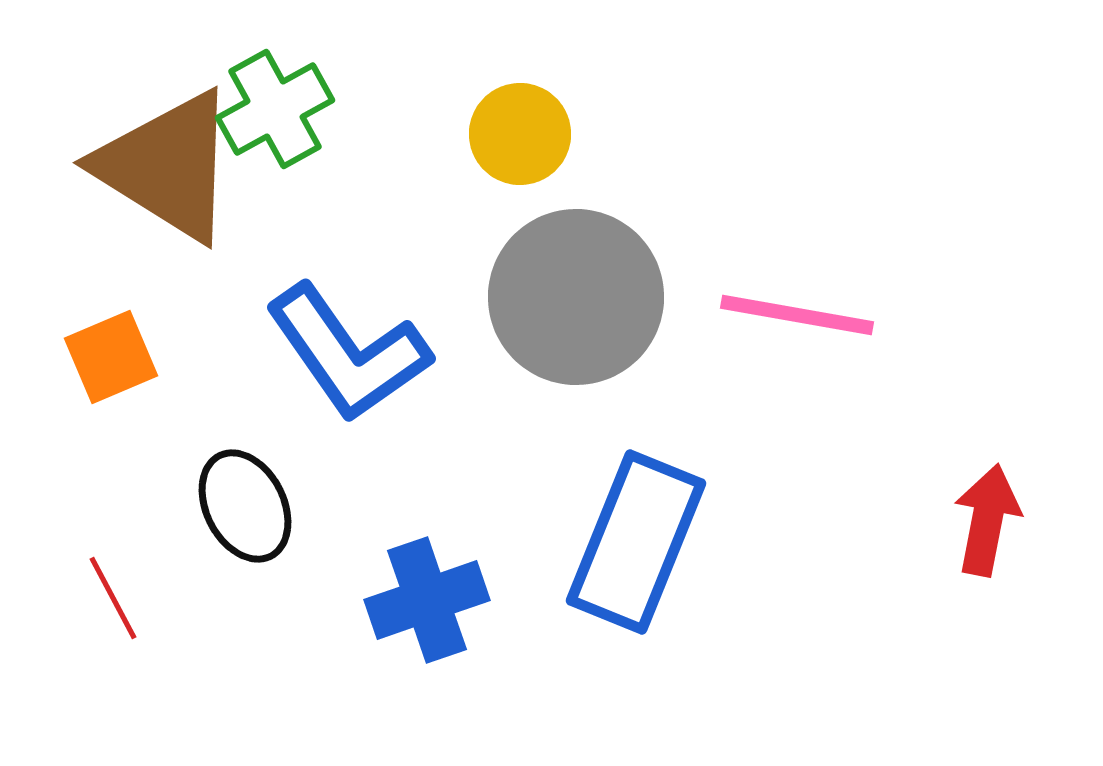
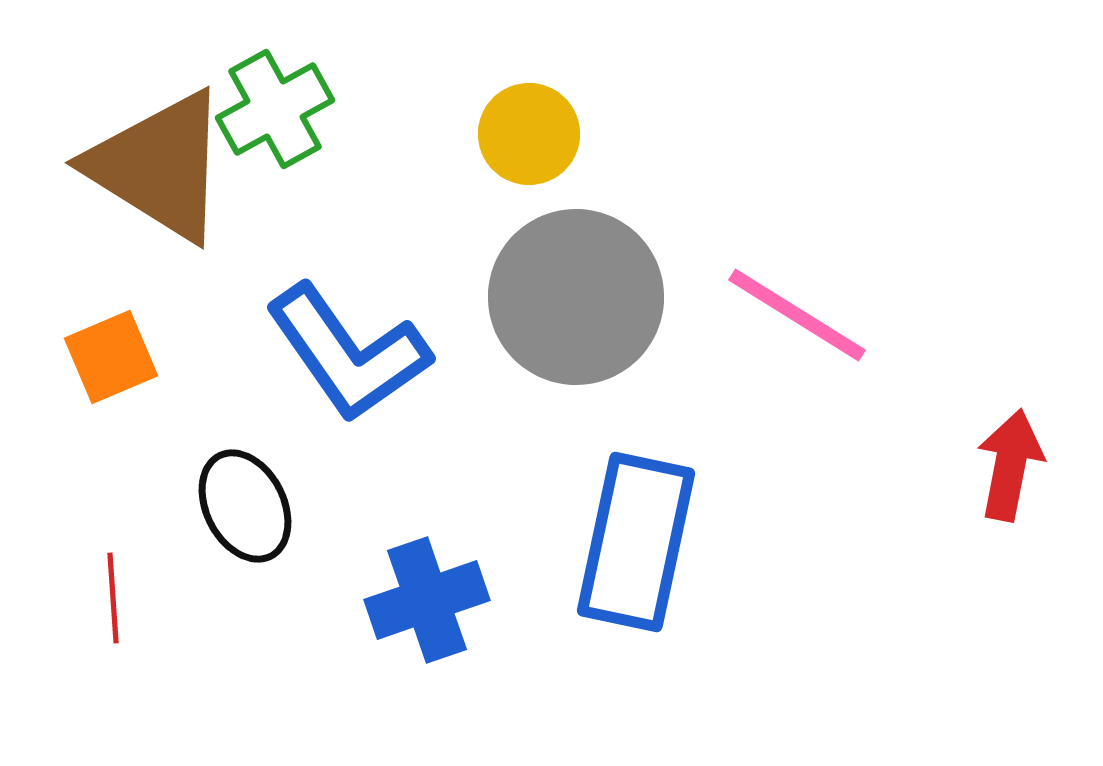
yellow circle: moved 9 px right
brown triangle: moved 8 px left
pink line: rotated 22 degrees clockwise
red arrow: moved 23 px right, 55 px up
blue rectangle: rotated 10 degrees counterclockwise
red line: rotated 24 degrees clockwise
